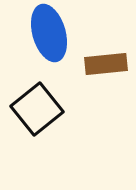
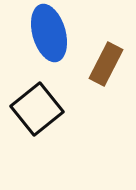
brown rectangle: rotated 57 degrees counterclockwise
